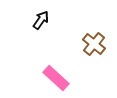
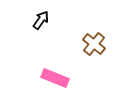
pink rectangle: moved 1 px left; rotated 20 degrees counterclockwise
